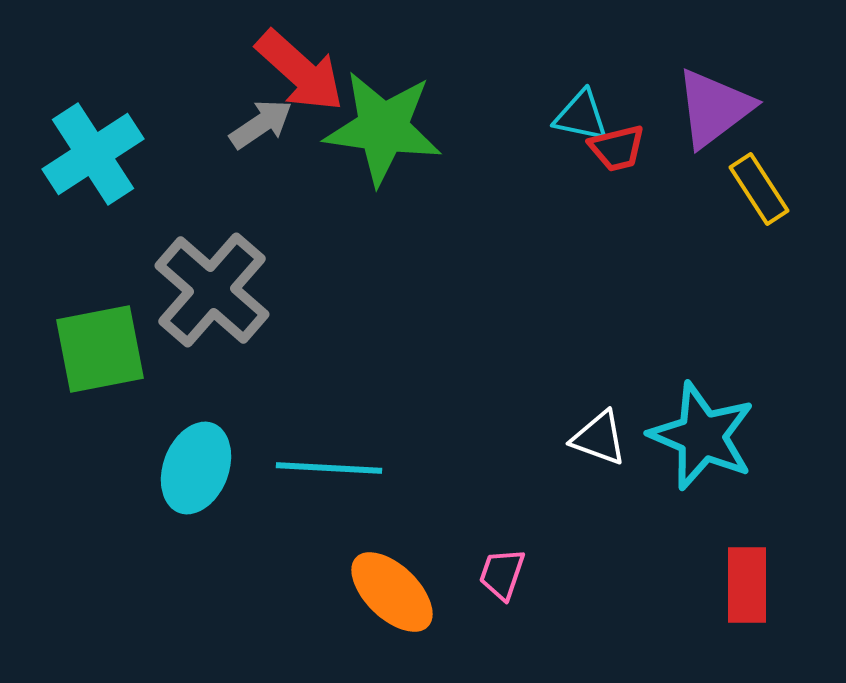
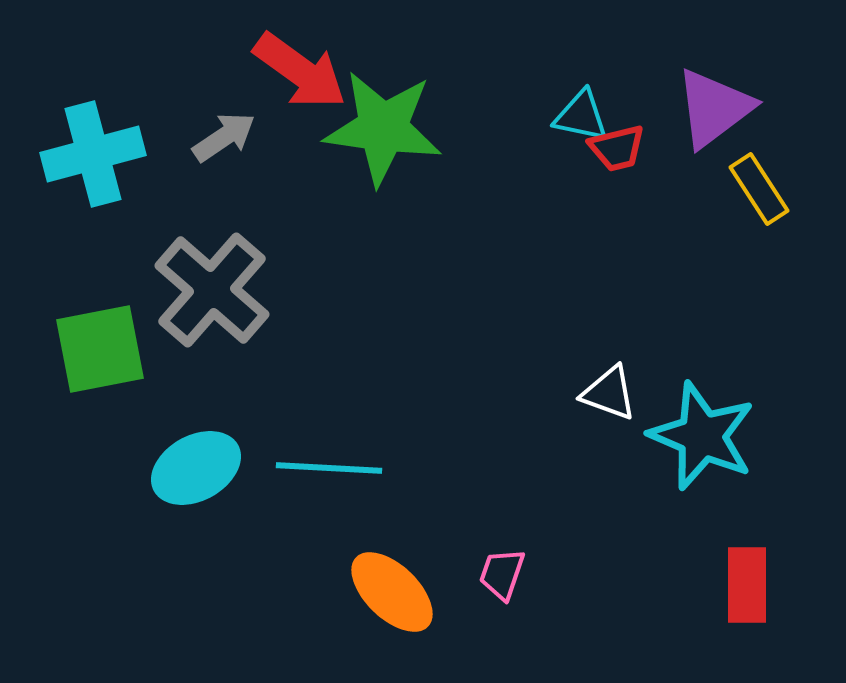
red arrow: rotated 6 degrees counterclockwise
gray arrow: moved 37 px left, 13 px down
cyan cross: rotated 18 degrees clockwise
white triangle: moved 10 px right, 45 px up
cyan ellipse: rotated 40 degrees clockwise
